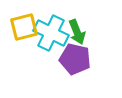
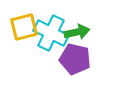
green arrow: rotated 80 degrees counterclockwise
